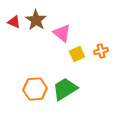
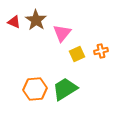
pink triangle: rotated 30 degrees clockwise
